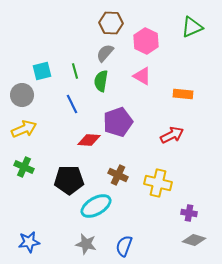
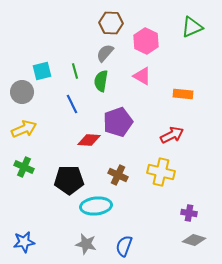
gray circle: moved 3 px up
yellow cross: moved 3 px right, 11 px up
cyan ellipse: rotated 24 degrees clockwise
blue star: moved 5 px left
